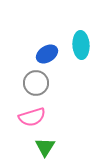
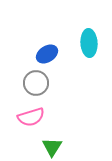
cyan ellipse: moved 8 px right, 2 px up
pink semicircle: moved 1 px left
green triangle: moved 7 px right
